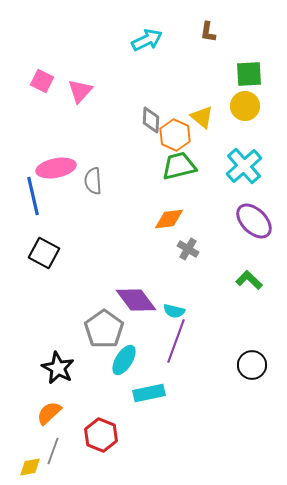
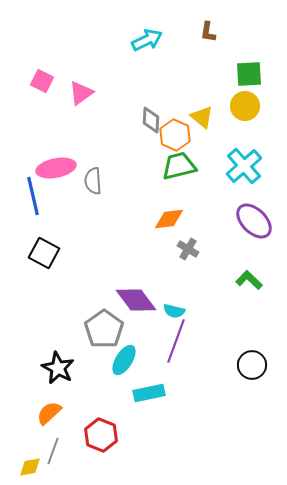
pink triangle: moved 1 px right, 2 px down; rotated 12 degrees clockwise
